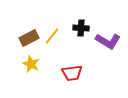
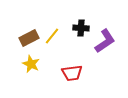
purple L-shape: moved 3 px left; rotated 65 degrees counterclockwise
